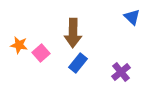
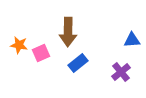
blue triangle: moved 23 px down; rotated 48 degrees counterclockwise
brown arrow: moved 5 px left, 1 px up
pink square: rotated 18 degrees clockwise
blue rectangle: rotated 12 degrees clockwise
